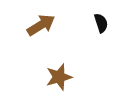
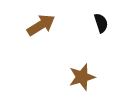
brown star: moved 23 px right
